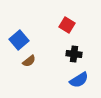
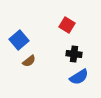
blue semicircle: moved 3 px up
